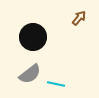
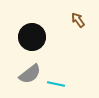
brown arrow: moved 1 px left, 2 px down; rotated 77 degrees counterclockwise
black circle: moved 1 px left
